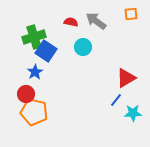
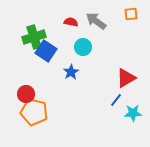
blue star: moved 36 px right
